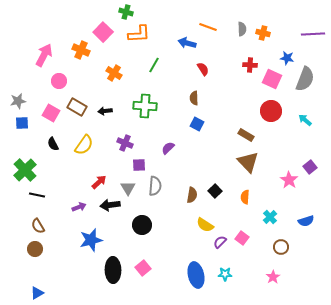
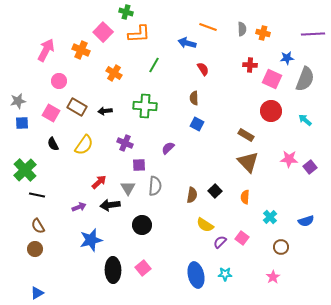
pink arrow at (44, 55): moved 2 px right, 5 px up
blue star at (287, 58): rotated 16 degrees counterclockwise
pink star at (289, 180): moved 21 px up; rotated 30 degrees counterclockwise
